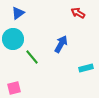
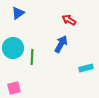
red arrow: moved 9 px left, 7 px down
cyan circle: moved 9 px down
green line: rotated 42 degrees clockwise
